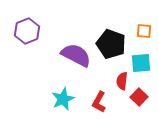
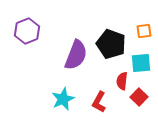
orange square: rotated 14 degrees counterclockwise
purple semicircle: rotated 84 degrees clockwise
